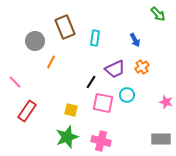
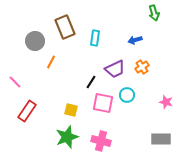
green arrow: moved 4 px left, 1 px up; rotated 28 degrees clockwise
blue arrow: rotated 104 degrees clockwise
